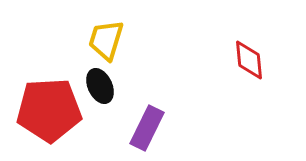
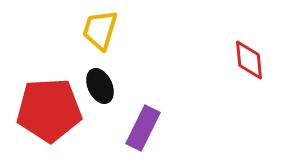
yellow trapezoid: moved 6 px left, 10 px up
purple rectangle: moved 4 px left
